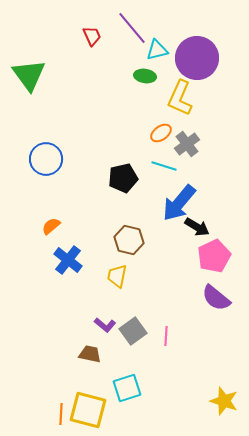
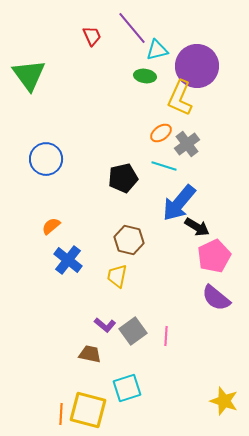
purple circle: moved 8 px down
